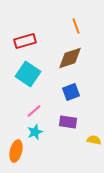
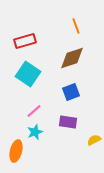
brown diamond: moved 2 px right
yellow semicircle: rotated 40 degrees counterclockwise
